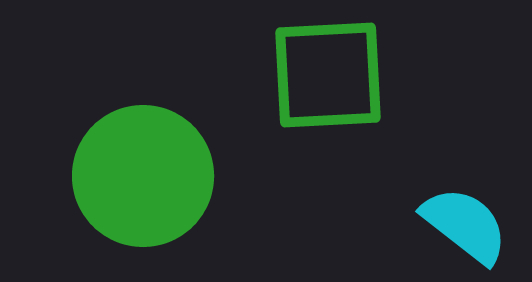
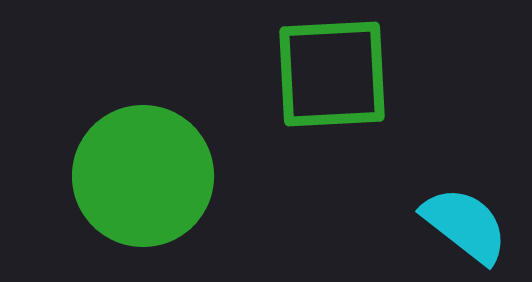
green square: moved 4 px right, 1 px up
